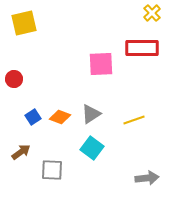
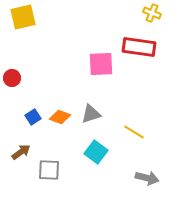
yellow cross: rotated 24 degrees counterclockwise
yellow square: moved 1 px left, 6 px up
red rectangle: moved 3 px left, 1 px up; rotated 8 degrees clockwise
red circle: moved 2 px left, 1 px up
gray triangle: rotated 15 degrees clockwise
yellow line: moved 12 px down; rotated 50 degrees clockwise
cyan square: moved 4 px right, 4 px down
gray square: moved 3 px left
gray arrow: rotated 20 degrees clockwise
